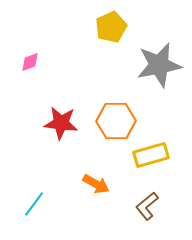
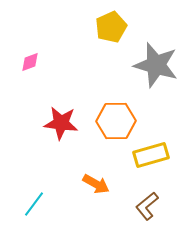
gray star: moved 3 px left; rotated 27 degrees clockwise
